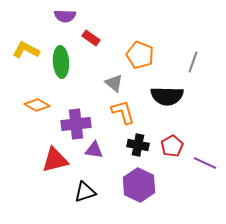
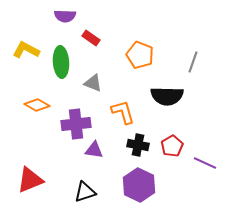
gray triangle: moved 21 px left; rotated 18 degrees counterclockwise
red triangle: moved 25 px left, 20 px down; rotated 8 degrees counterclockwise
